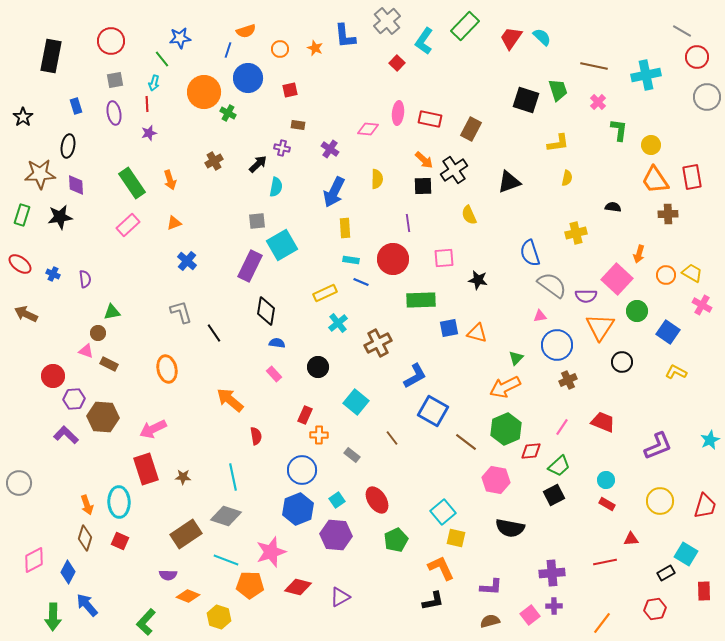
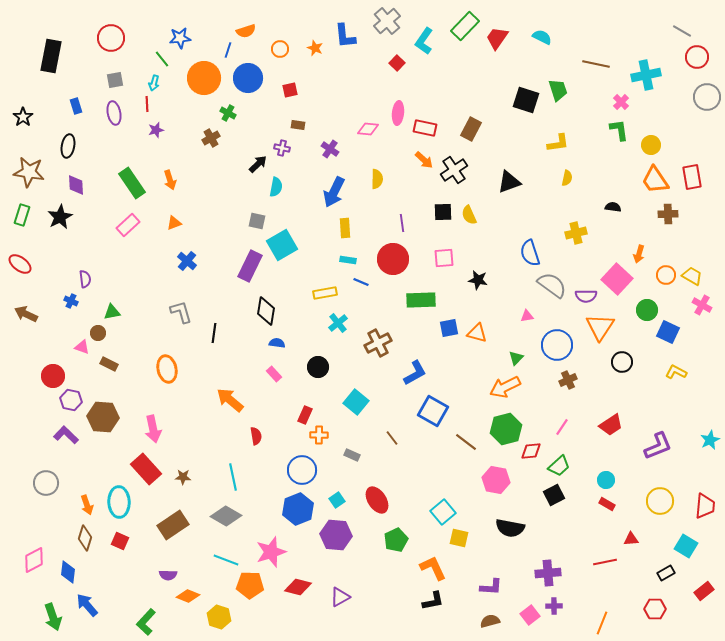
cyan semicircle at (542, 37): rotated 18 degrees counterclockwise
red trapezoid at (511, 38): moved 14 px left
red circle at (111, 41): moved 3 px up
brown line at (594, 66): moved 2 px right, 2 px up
orange circle at (204, 92): moved 14 px up
pink cross at (598, 102): moved 23 px right
red rectangle at (430, 119): moved 5 px left, 9 px down
green L-shape at (619, 130): rotated 15 degrees counterclockwise
purple star at (149, 133): moved 7 px right, 3 px up
brown cross at (214, 161): moved 3 px left, 23 px up
brown star at (40, 174): moved 11 px left, 2 px up; rotated 12 degrees clockwise
black square at (423, 186): moved 20 px right, 26 px down
black star at (60, 217): rotated 20 degrees counterclockwise
gray square at (257, 221): rotated 18 degrees clockwise
purple line at (408, 223): moved 6 px left
cyan rectangle at (351, 260): moved 3 px left
yellow trapezoid at (692, 273): moved 3 px down
blue cross at (53, 274): moved 18 px right, 27 px down
yellow rectangle at (325, 293): rotated 15 degrees clockwise
green circle at (637, 311): moved 10 px right, 1 px up
pink triangle at (540, 316): moved 13 px left
blue square at (668, 332): rotated 10 degrees counterclockwise
black line at (214, 333): rotated 42 degrees clockwise
pink triangle at (86, 351): moved 4 px left, 4 px up
blue L-shape at (415, 376): moved 3 px up
purple hexagon at (74, 399): moved 3 px left, 1 px down; rotated 15 degrees clockwise
red trapezoid at (603, 422): moved 8 px right, 3 px down; rotated 125 degrees clockwise
pink arrow at (153, 429): rotated 76 degrees counterclockwise
green hexagon at (506, 429): rotated 8 degrees clockwise
gray rectangle at (352, 455): rotated 14 degrees counterclockwise
red rectangle at (146, 469): rotated 24 degrees counterclockwise
gray circle at (19, 483): moved 27 px right
red trapezoid at (705, 506): rotated 12 degrees counterclockwise
gray diamond at (226, 516): rotated 12 degrees clockwise
brown rectangle at (186, 534): moved 13 px left, 9 px up
yellow square at (456, 538): moved 3 px right
cyan square at (686, 554): moved 8 px up
orange L-shape at (441, 568): moved 8 px left
blue diamond at (68, 572): rotated 20 degrees counterclockwise
purple cross at (552, 573): moved 4 px left
red rectangle at (704, 591): rotated 54 degrees clockwise
red hexagon at (655, 609): rotated 10 degrees clockwise
green arrow at (53, 617): rotated 20 degrees counterclockwise
orange line at (602, 623): rotated 15 degrees counterclockwise
